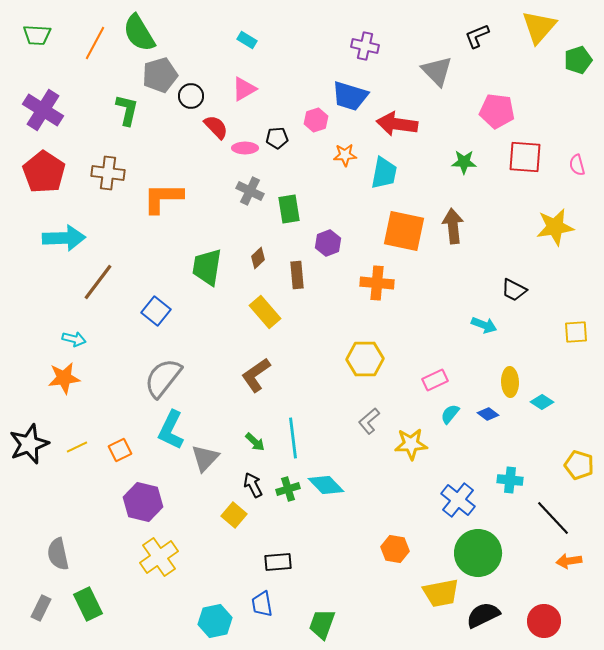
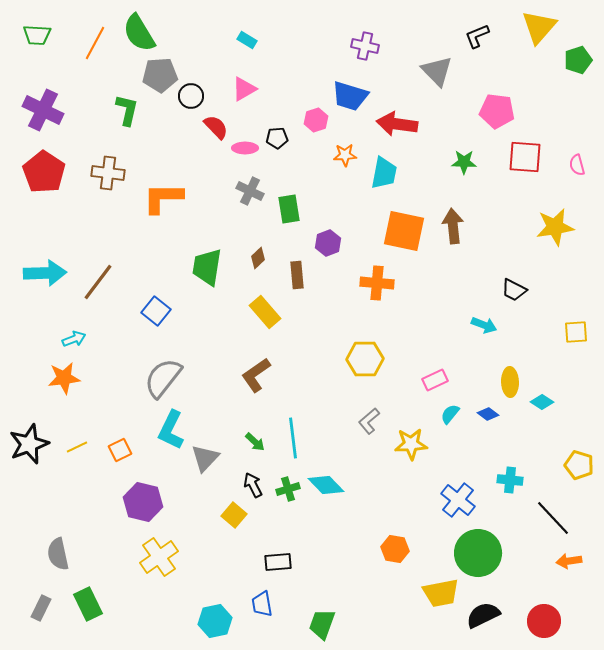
gray pentagon at (160, 75): rotated 12 degrees clockwise
purple cross at (43, 110): rotated 6 degrees counterclockwise
cyan arrow at (64, 238): moved 19 px left, 35 px down
cyan arrow at (74, 339): rotated 35 degrees counterclockwise
